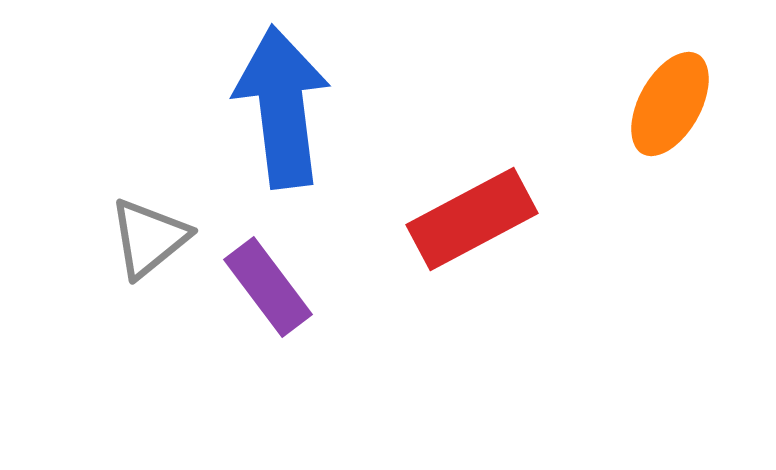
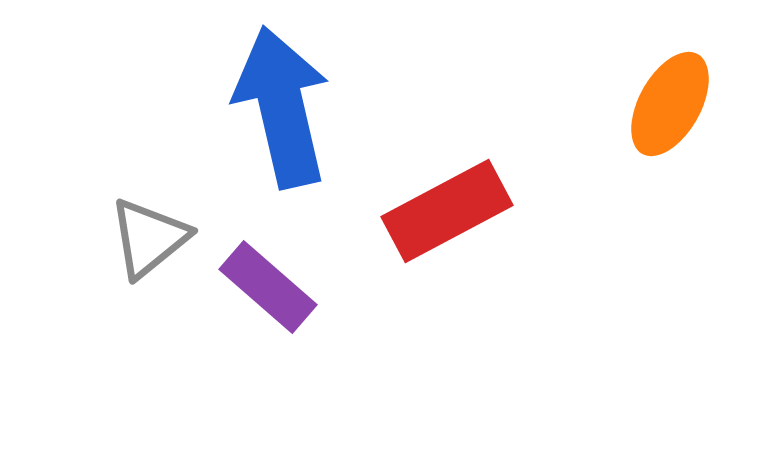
blue arrow: rotated 6 degrees counterclockwise
red rectangle: moved 25 px left, 8 px up
purple rectangle: rotated 12 degrees counterclockwise
